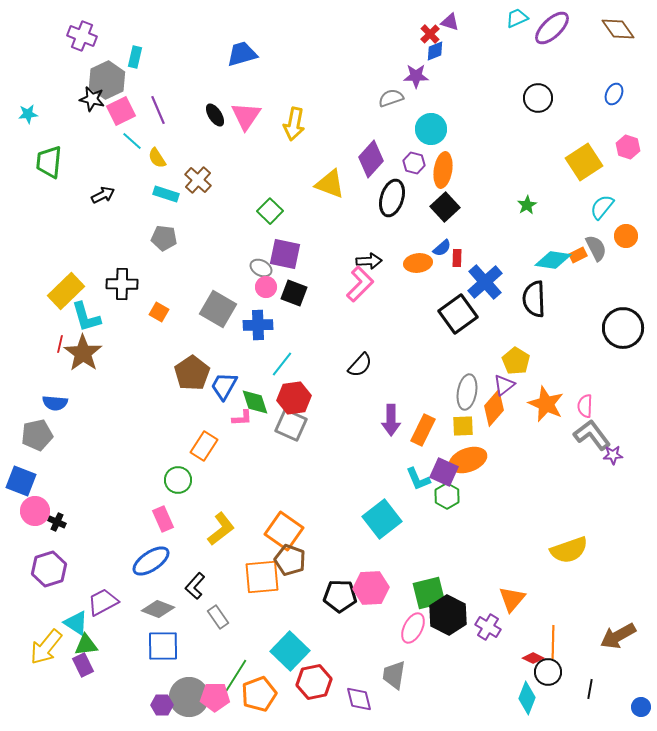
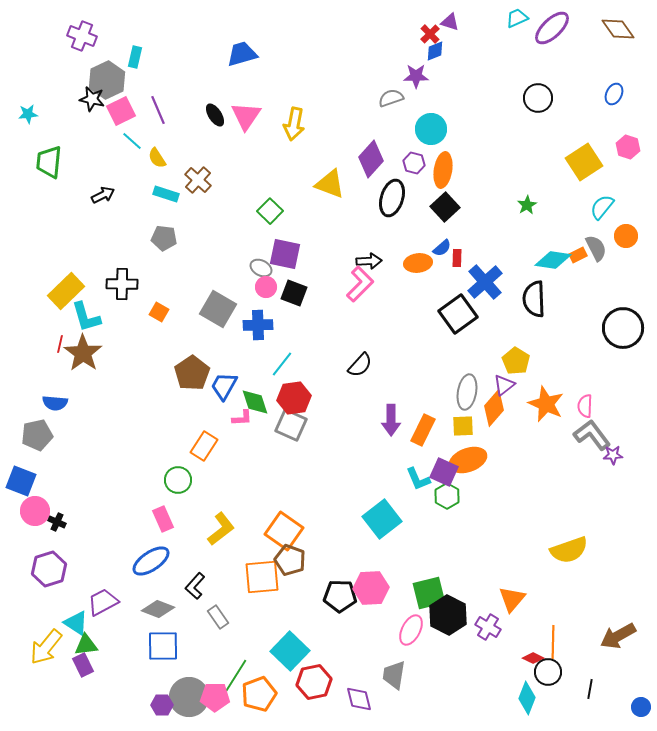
pink ellipse at (413, 628): moved 2 px left, 2 px down
